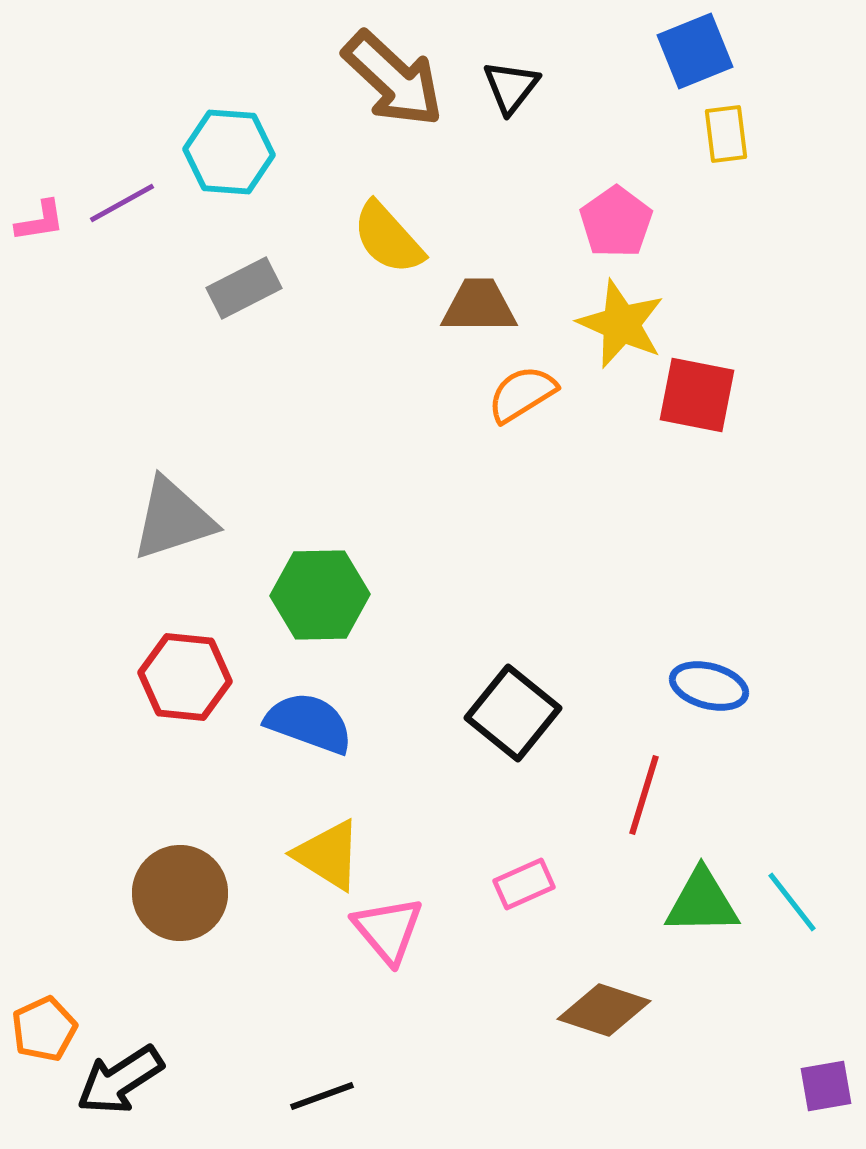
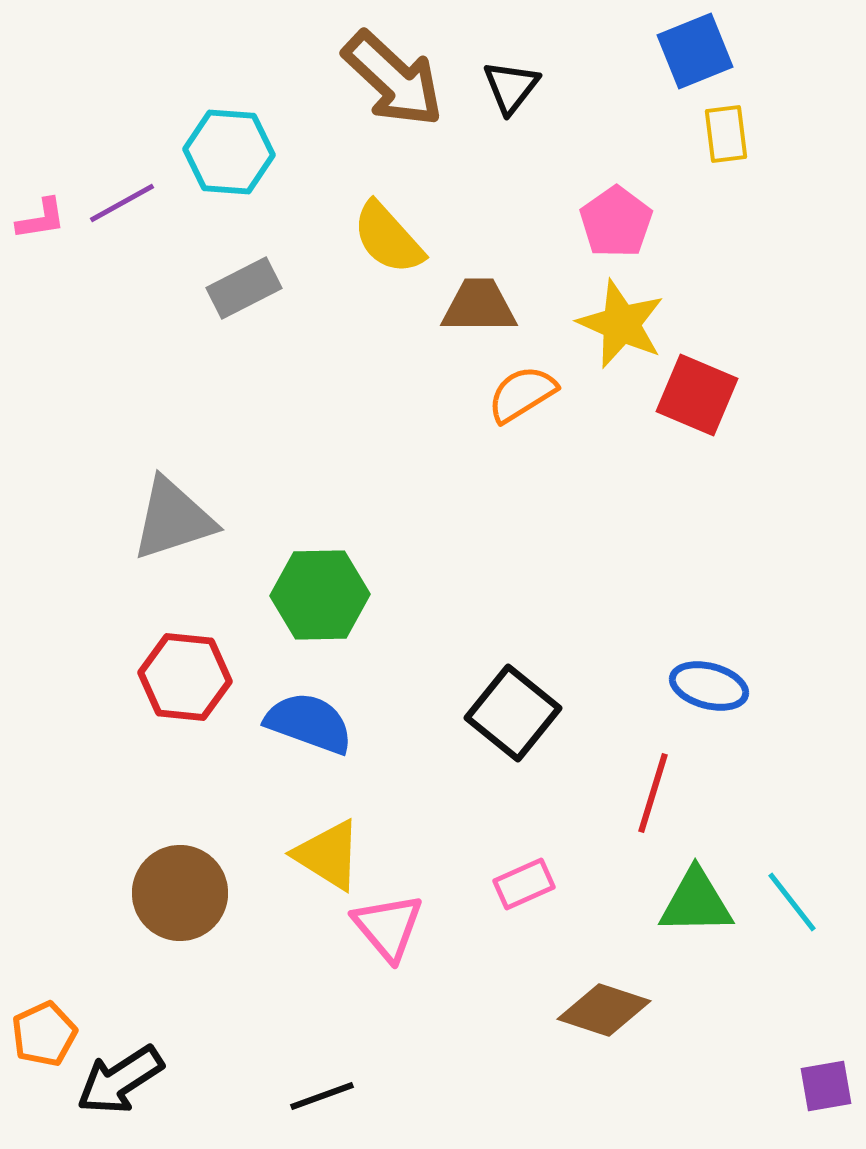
pink L-shape: moved 1 px right, 2 px up
red square: rotated 12 degrees clockwise
red line: moved 9 px right, 2 px up
green triangle: moved 6 px left
pink triangle: moved 3 px up
orange pentagon: moved 5 px down
